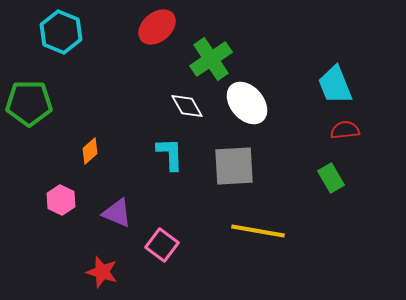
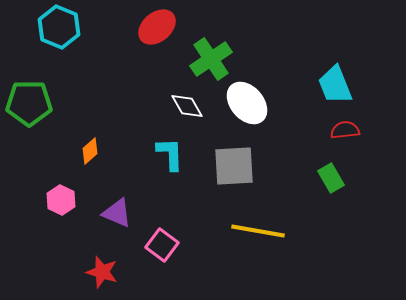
cyan hexagon: moved 2 px left, 5 px up
